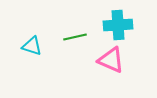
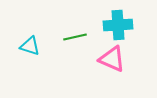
cyan triangle: moved 2 px left
pink triangle: moved 1 px right, 1 px up
